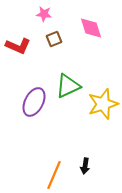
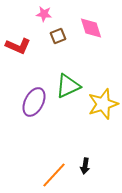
brown square: moved 4 px right, 3 px up
orange line: rotated 20 degrees clockwise
